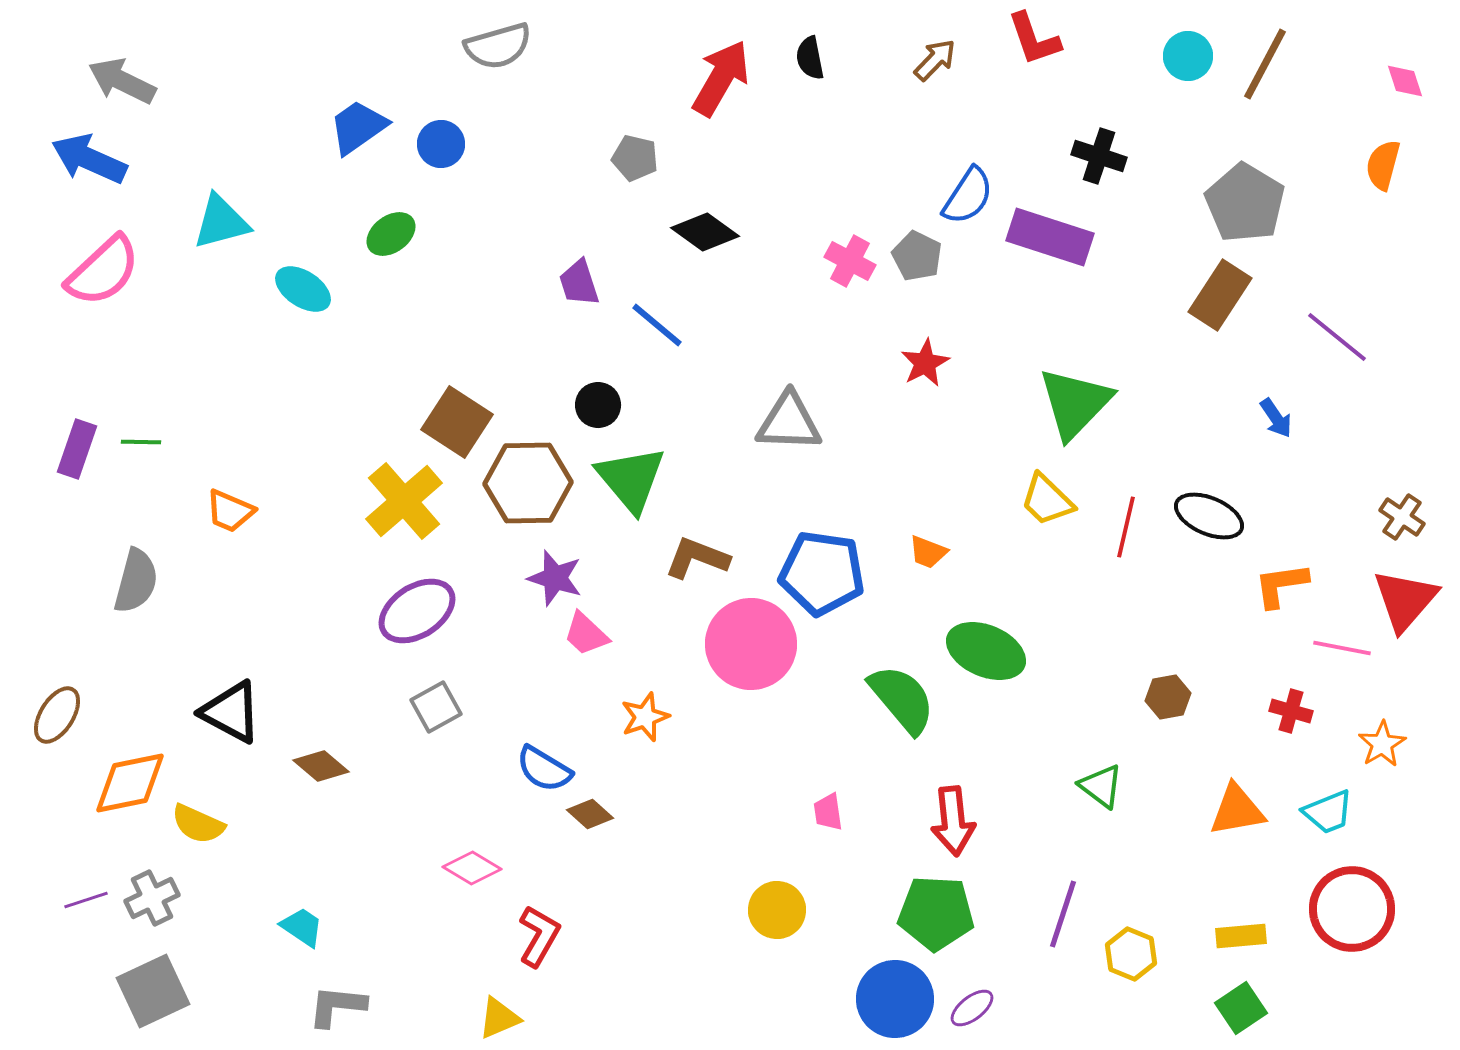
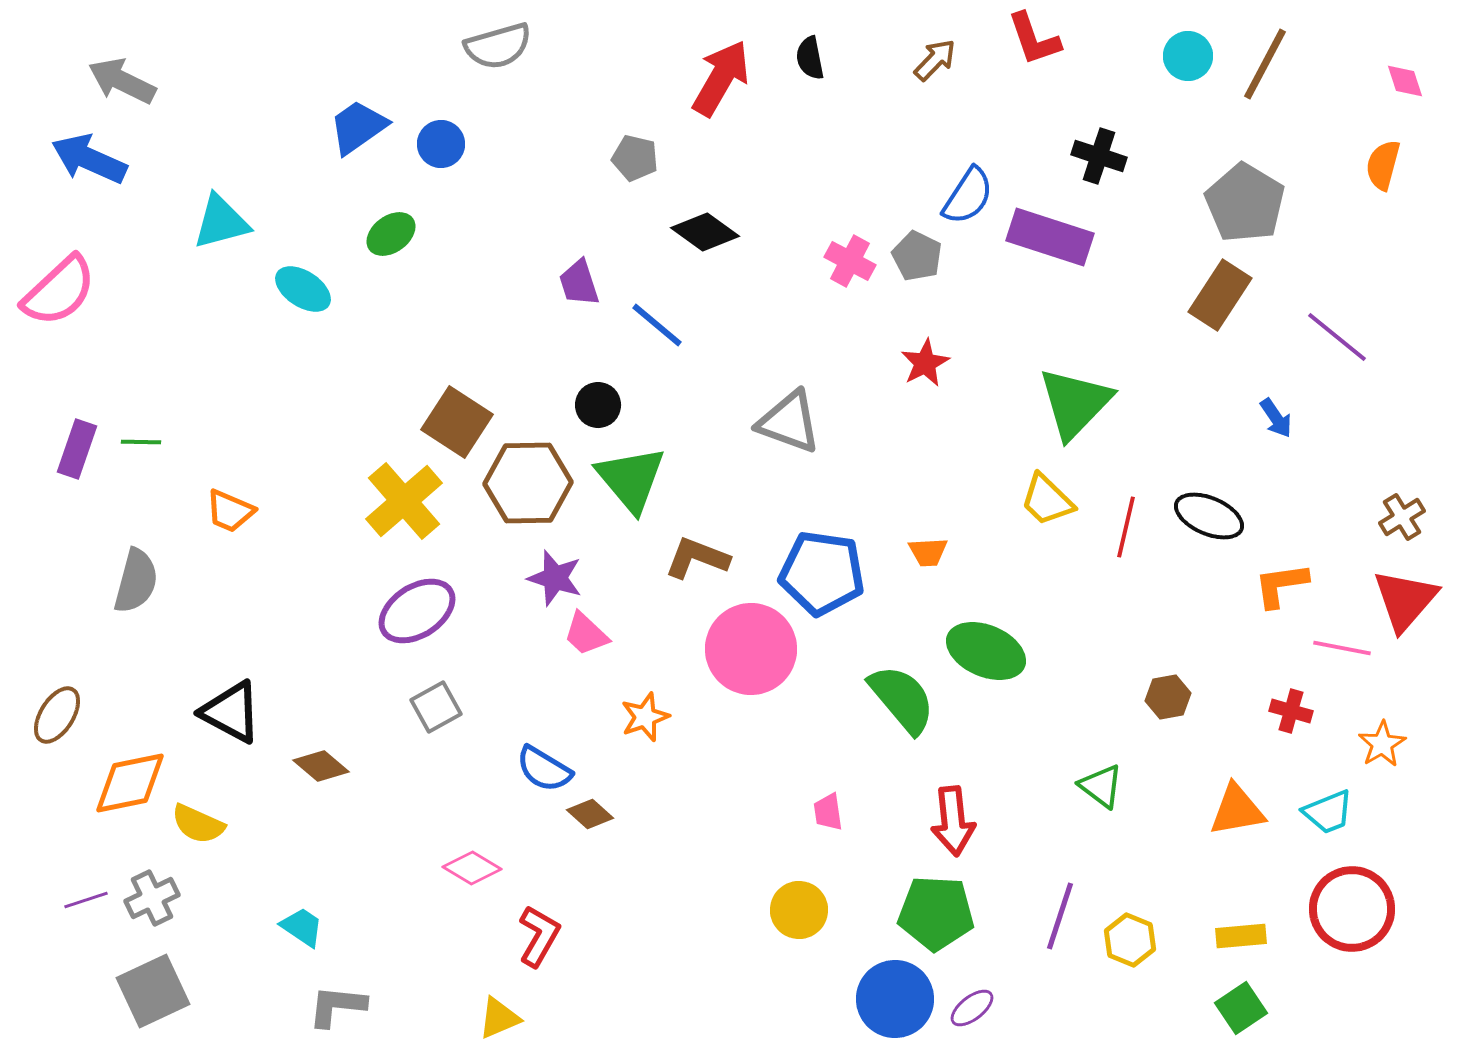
pink semicircle at (103, 271): moved 44 px left, 20 px down
gray triangle at (789, 422): rotated 18 degrees clockwise
brown cross at (1402, 517): rotated 24 degrees clockwise
orange trapezoid at (928, 552): rotated 24 degrees counterclockwise
pink circle at (751, 644): moved 5 px down
yellow circle at (777, 910): moved 22 px right
purple line at (1063, 914): moved 3 px left, 2 px down
yellow hexagon at (1131, 954): moved 1 px left, 14 px up
